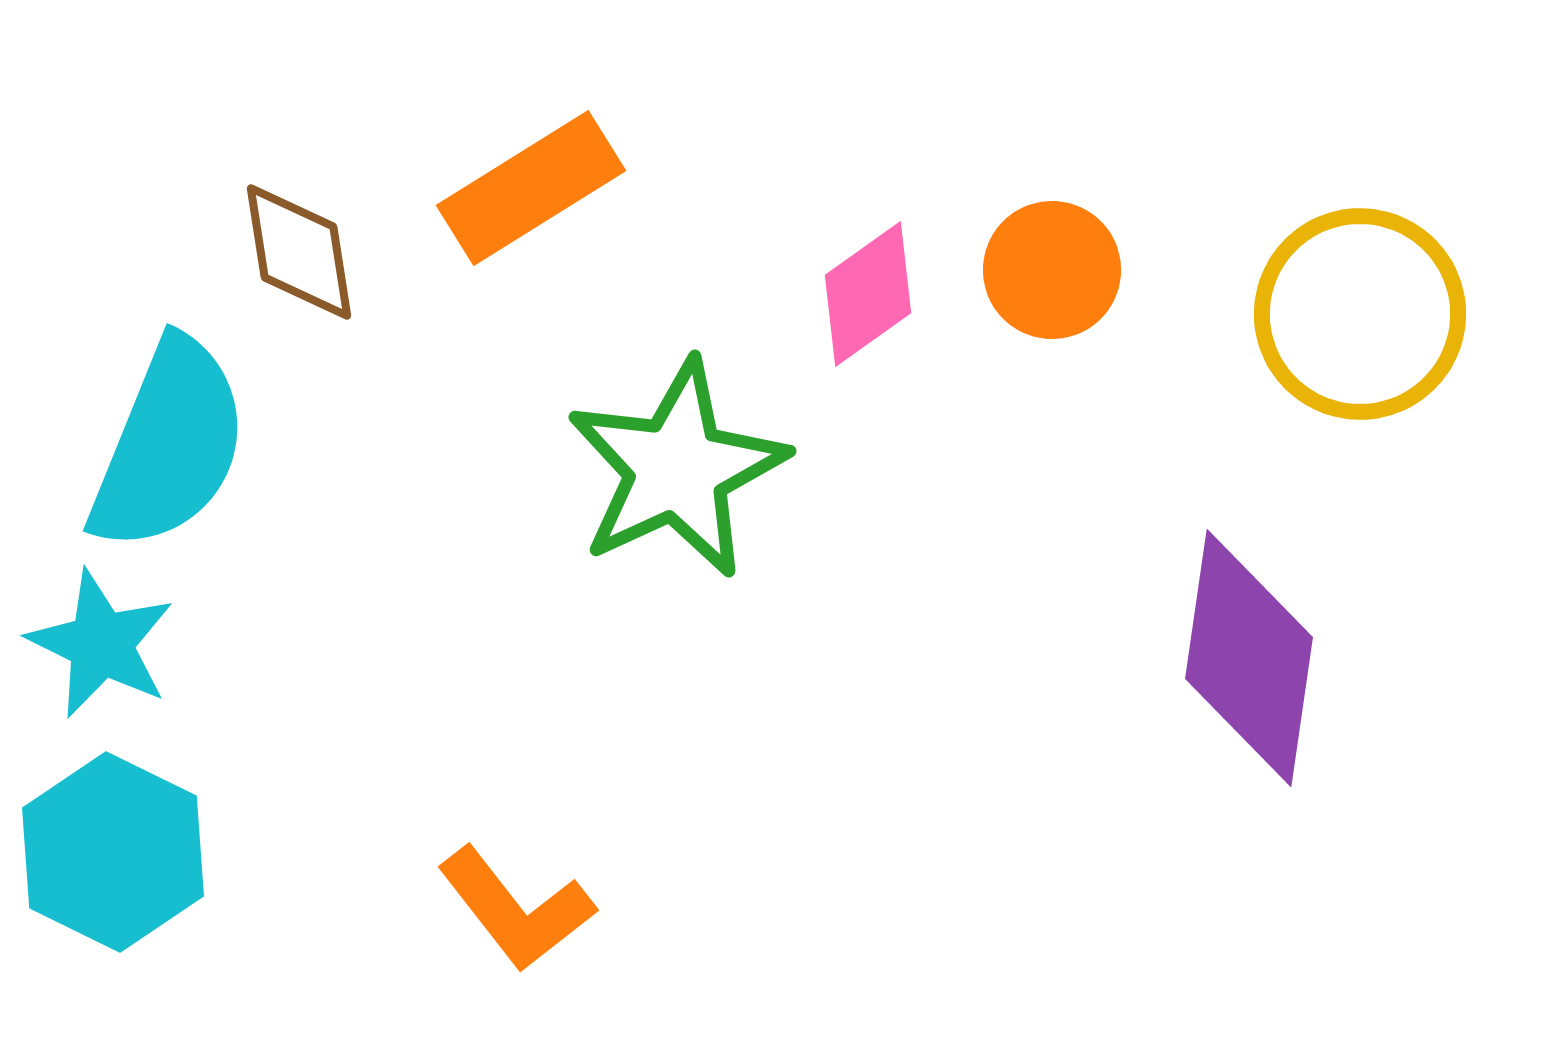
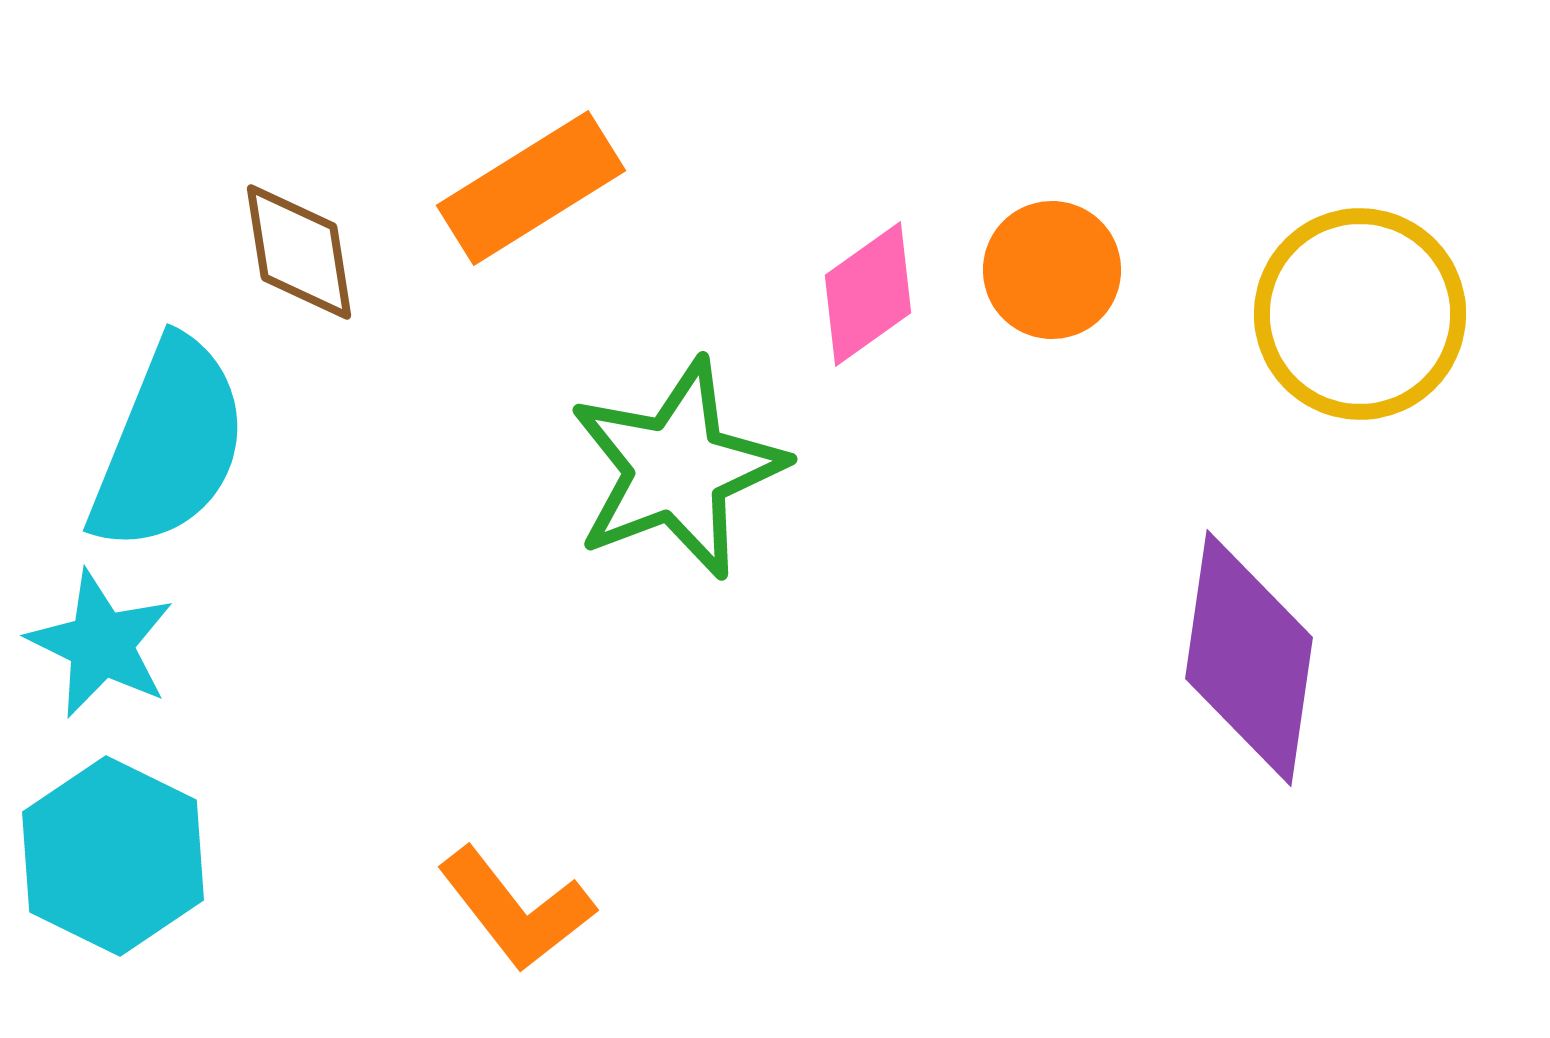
green star: rotated 4 degrees clockwise
cyan hexagon: moved 4 px down
